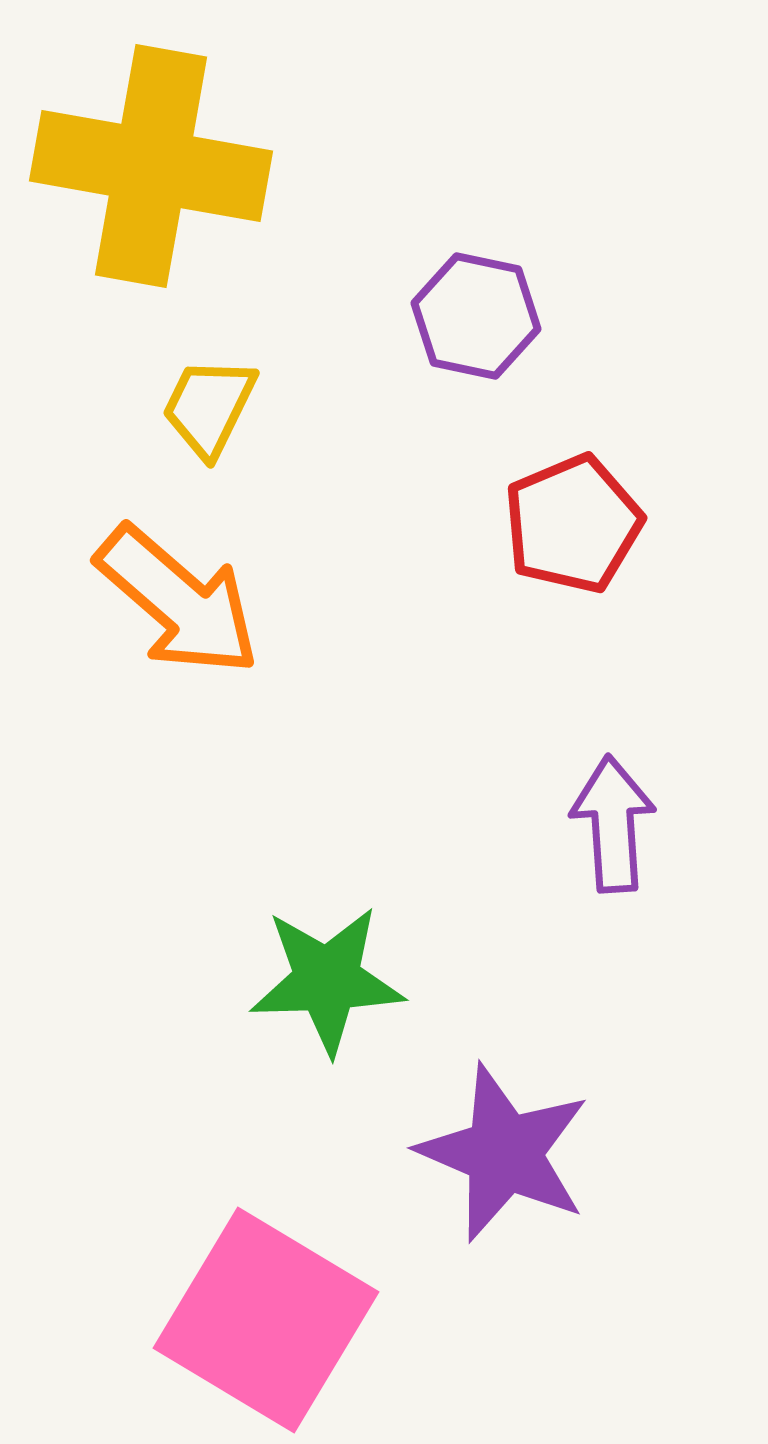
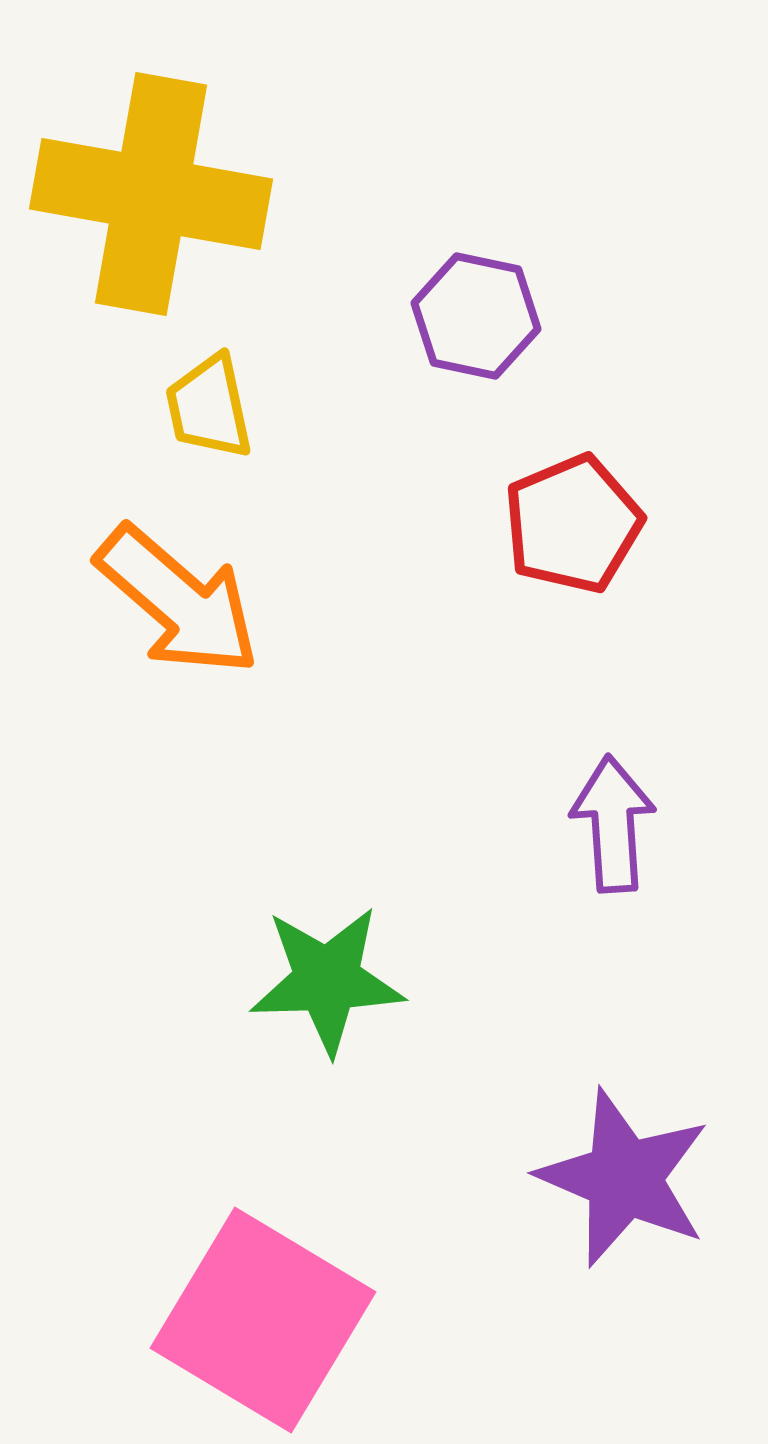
yellow cross: moved 28 px down
yellow trapezoid: rotated 38 degrees counterclockwise
purple star: moved 120 px right, 25 px down
pink square: moved 3 px left
